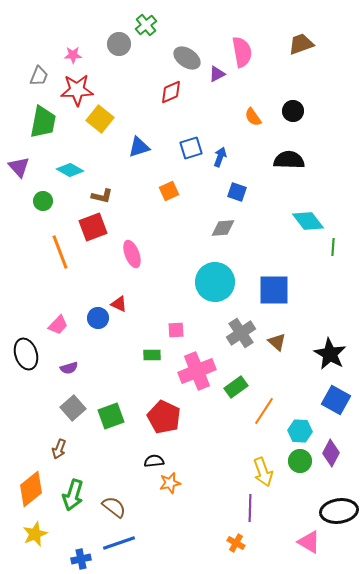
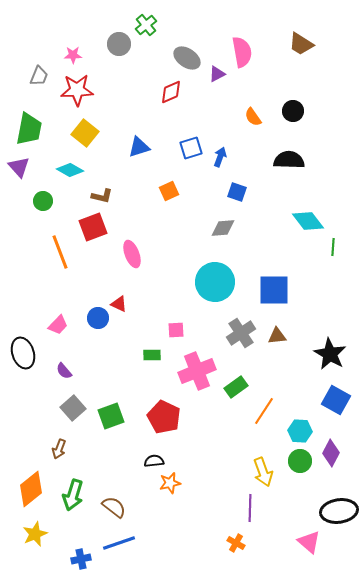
brown trapezoid at (301, 44): rotated 128 degrees counterclockwise
yellow square at (100, 119): moved 15 px left, 14 px down
green trapezoid at (43, 122): moved 14 px left, 7 px down
brown triangle at (277, 342): moved 6 px up; rotated 48 degrees counterclockwise
black ellipse at (26, 354): moved 3 px left, 1 px up
purple semicircle at (69, 368): moved 5 px left, 3 px down; rotated 66 degrees clockwise
pink triangle at (309, 542): rotated 10 degrees clockwise
